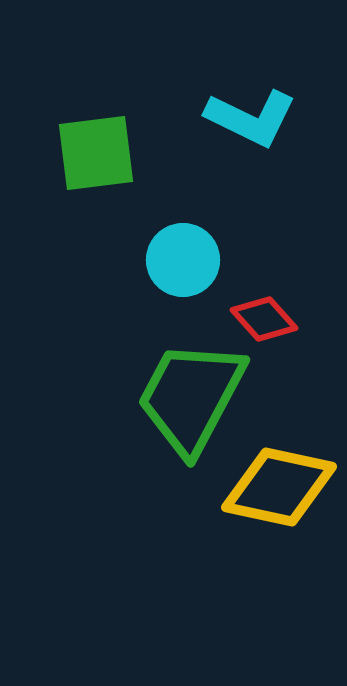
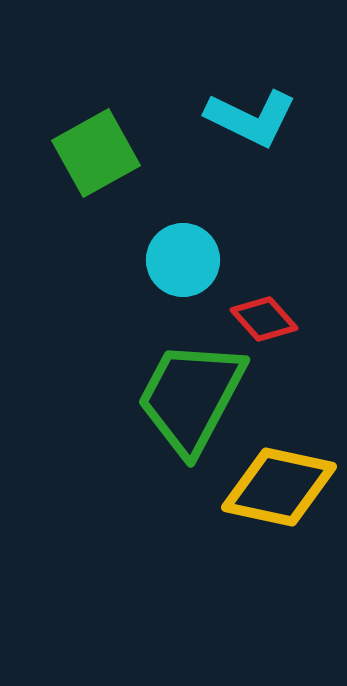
green square: rotated 22 degrees counterclockwise
